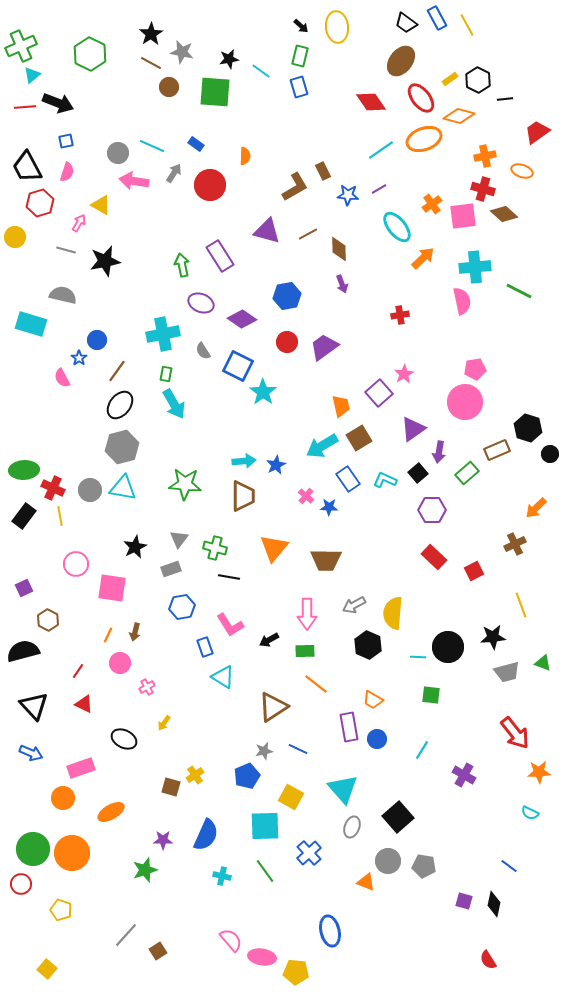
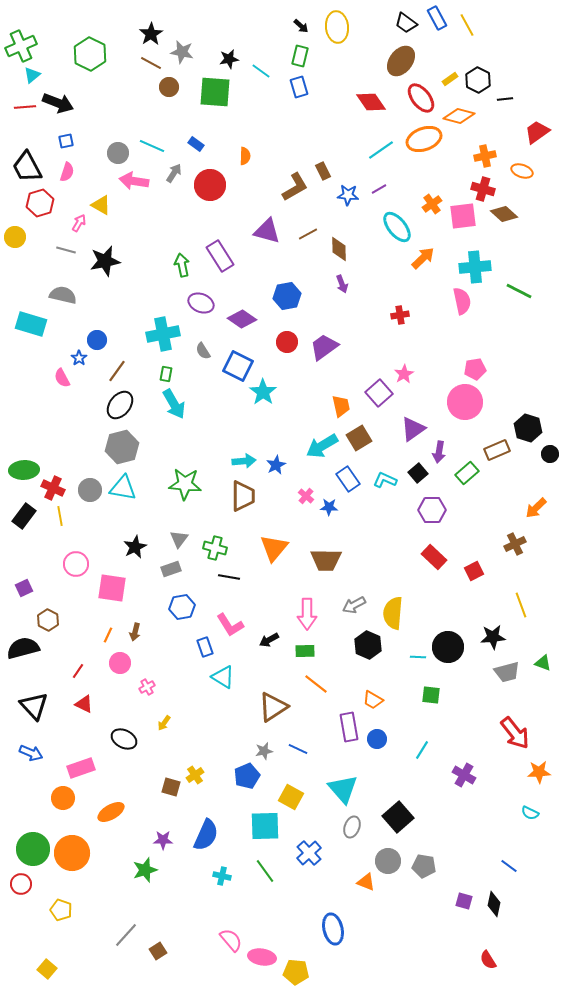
black semicircle at (23, 651): moved 3 px up
blue ellipse at (330, 931): moved 3 px right, 2 px up
